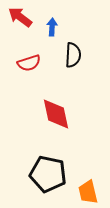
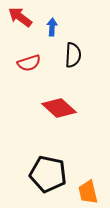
red diamond: moved 3 px right, 6 px up; rotated 36 degrees counterclockwise
